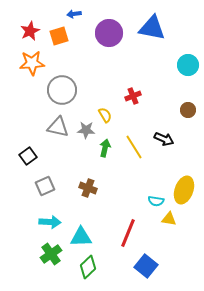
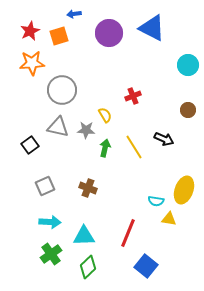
blue triangle: rotated 16 degrees clockwise
black square: moved 2 px right, 11 px up
cyan triangle: moved 3 px right, 1 px up
